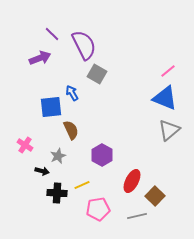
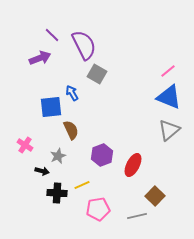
purple line: moved 1 px down
blue triangle: moved 4 px right, 1 px up
purple hexagon: rotated 10 degrees clockwise
red ellipse: moved 1 px right, 16 px up
